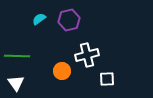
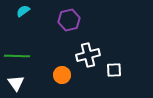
cyan semicircle: moved 16 px left, 8 px up
white cross: moved 1 px right
orange circle: moved 4 px down
white square: moved 7 px right, 9 px up
